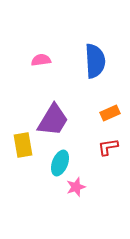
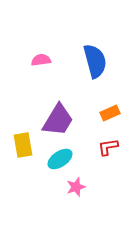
blue semicircle: rotated 12 degrees counterclockwise
purple trapezoid: moved 5 px right
cyan ellipse: moved 4 px up; rotated 35 degrees clockwise
